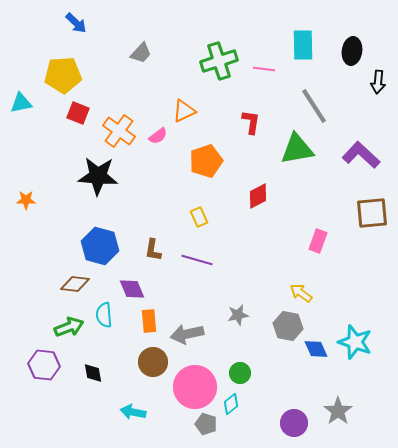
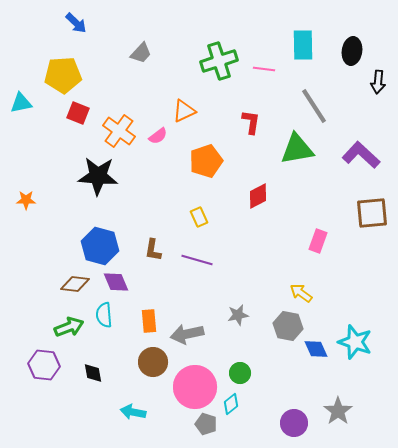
purple diamond at (132, 289): moved 16 px left, 7 px up
